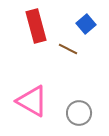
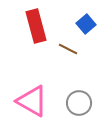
gray circle: moved 10 px up
